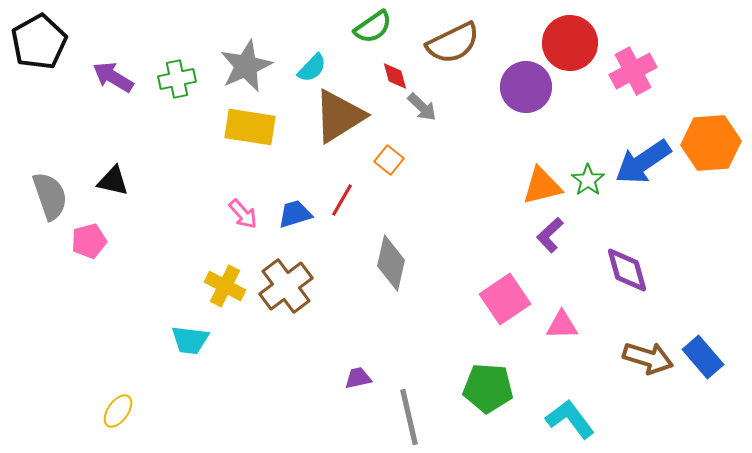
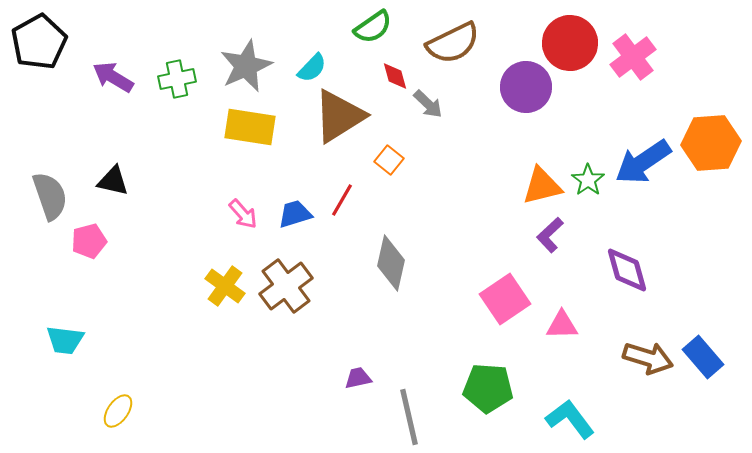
pink cross: moved 14 px up; rotated 9 degrees counterclockwise
gray arrow: moved 6 px right, 3 px up
yellow cross: rotated 9 degrees clockwise
cyan trapezoid: moved 125 px left
